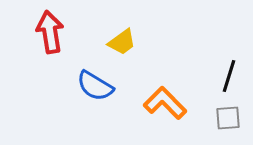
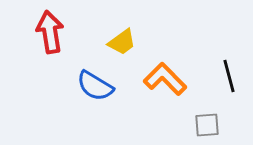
black line: rotated 32 degrees counterclockwise
orange L-shape: moved 24 px up
gray square: moved 21 px left, 7 px down
